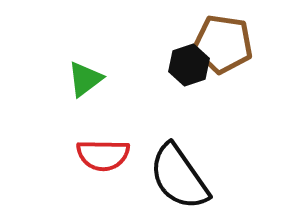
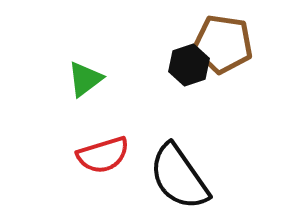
red semicircle: rotated 18 degrees counterclockwise
